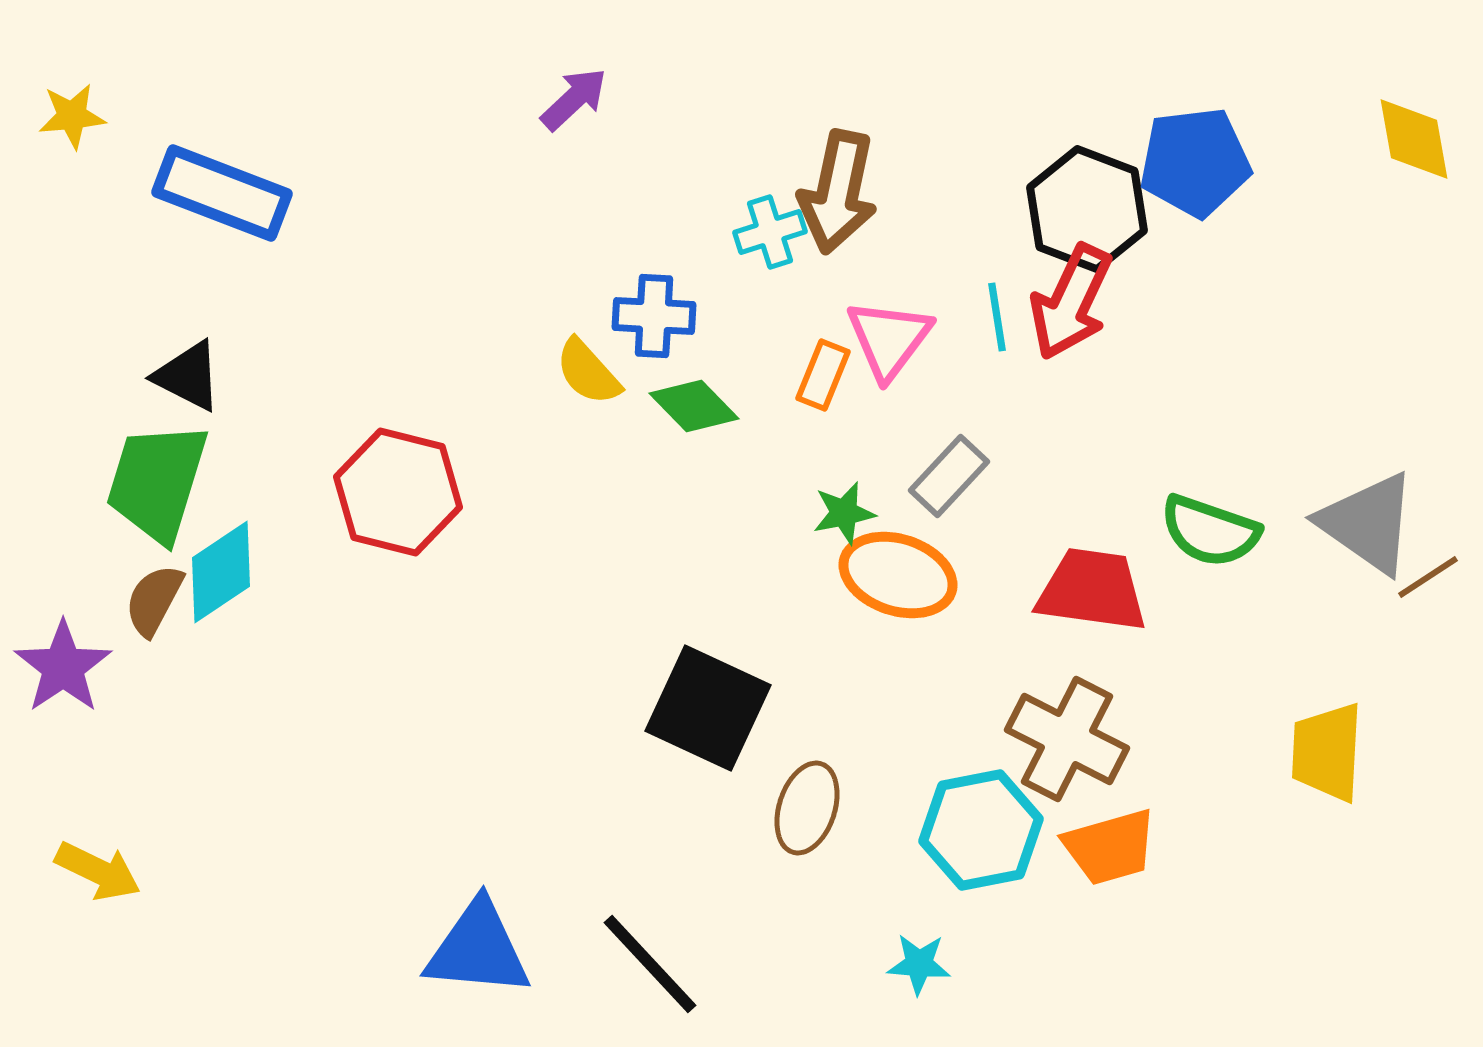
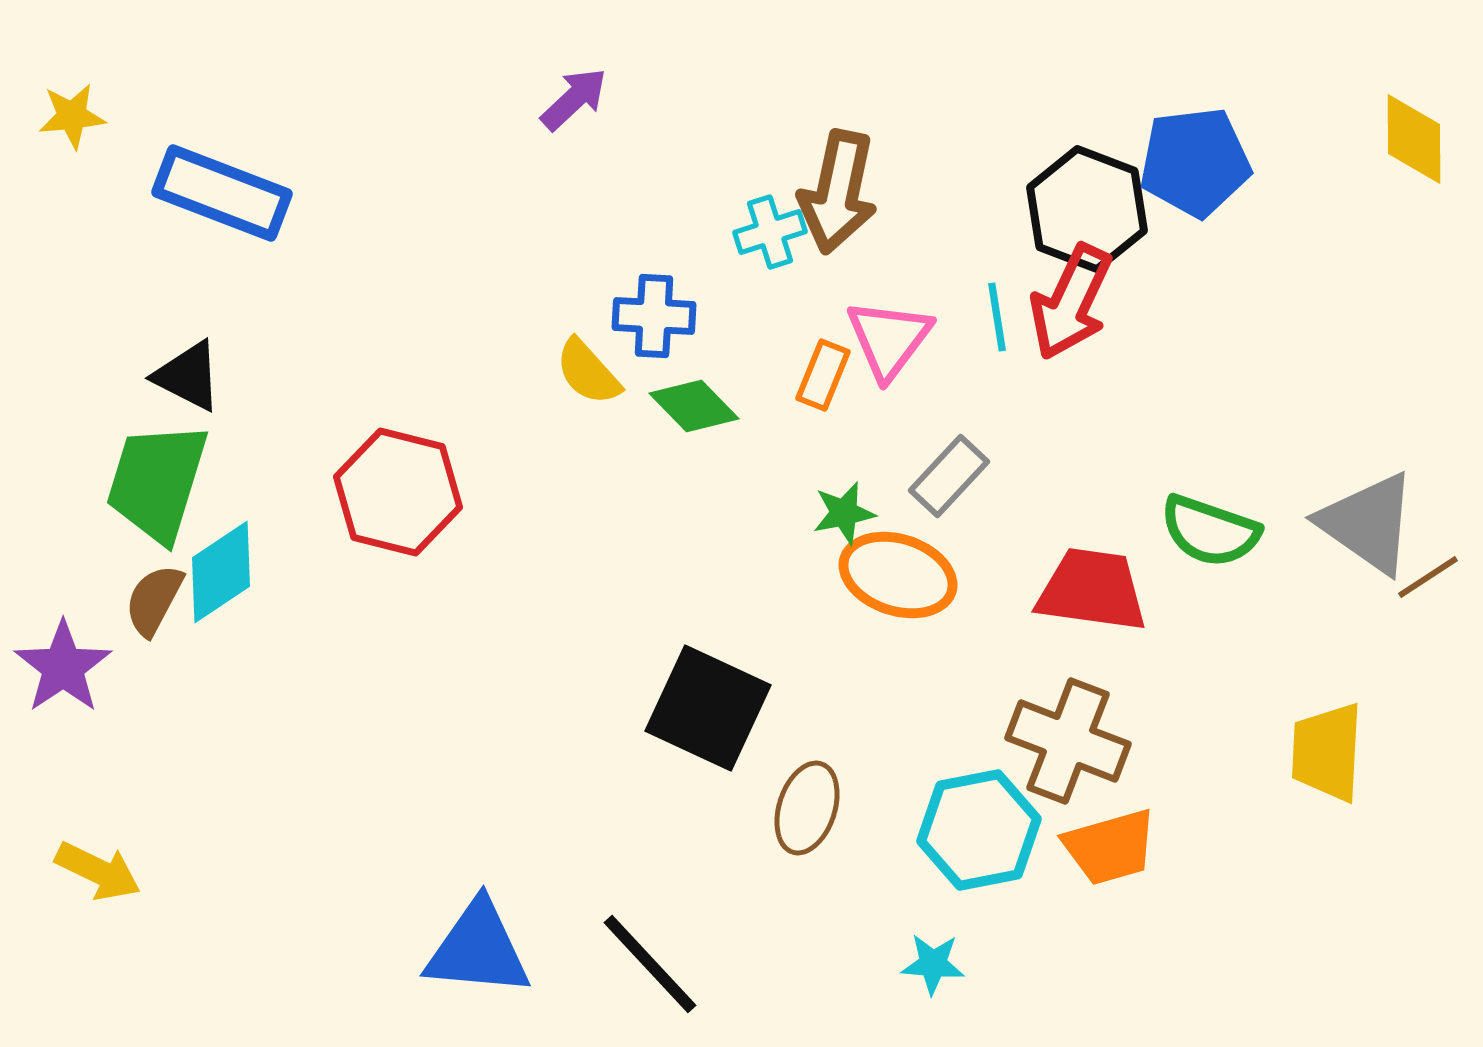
yellow diamond: rotated 10 degrees clockwise
brown cross: moved 1 px right, 2 px down; rotated 6 degrees counterclockwise
cyan hexagon: moved 2 px left
cyan star: moved 14 px right
